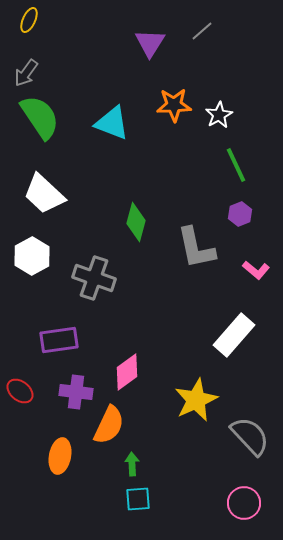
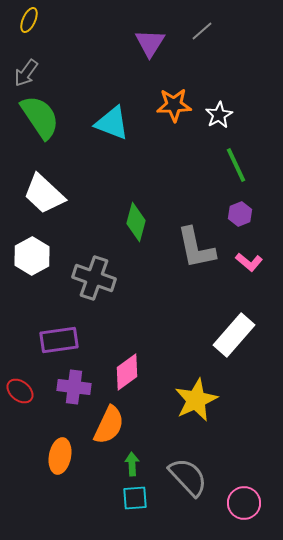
pink L-shape: moved 7 px left, 8 px up
purple cross: moved 2 px left, 5 px up
gray semicircle: moved 62 px left, 41 px down
cyan square: moved 3 px left, 1 px up
